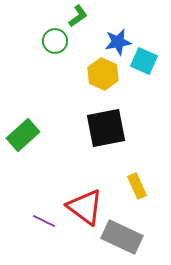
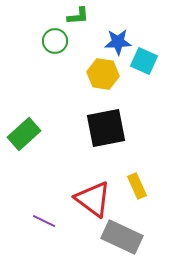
green L-shape: rotated 30 degrees clockwise
blue star: rotated 8 degrees clockwise
yellow hexagon: rotated 16 degrees counterclockwise
green rectangle: moved 1 px right, 1 px up
red triangle: moved 8 px right, 8 px up
